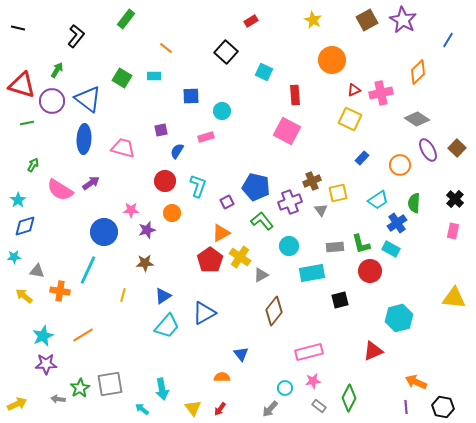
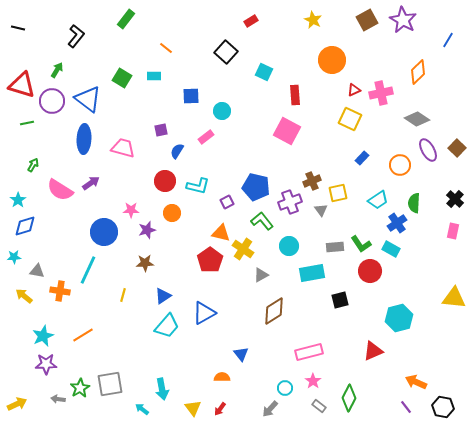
pink rectangle at (206, 137): rotated 21 degrees counterclockwise
cyan L-shape at (198, 186): rotated 85 degrees clockwise
orange triangle at (221, 233): rotated 42 degrees clockwise
green L-shape at (361, 244): rotated 20 degrees counterclockwise
yellow cross at (240, 257): moved 3 px right, 8 px up
brown diamond at (274, 311): rotated 20 degrees clockwise
pink star at (313, 381): rotated 28 degrees counterclockwise
purple line at (406, 407): rotated 32 degrees counterclockwise
